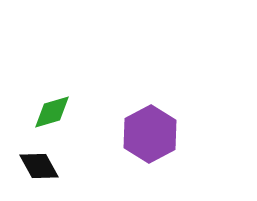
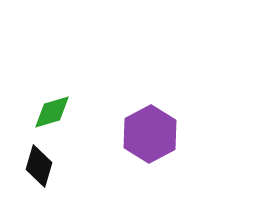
black diamond: rotated 45 degrees clockwise
